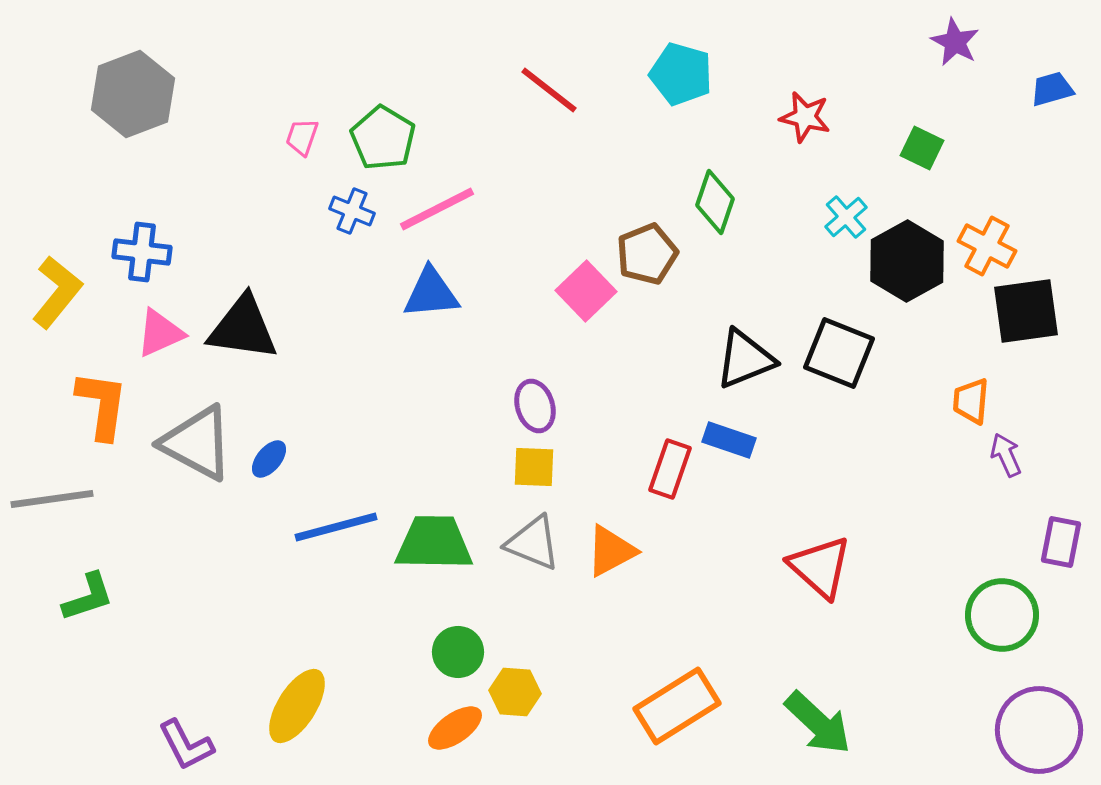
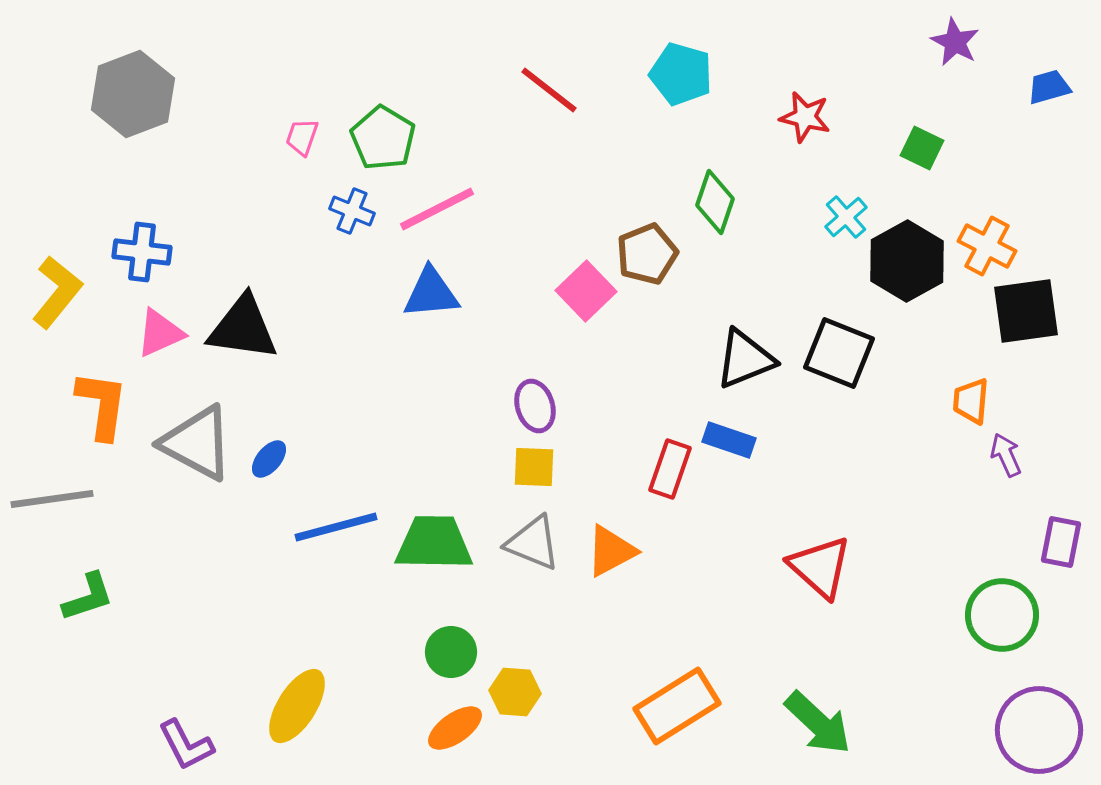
blue trapezoid at (1052, 89): moved 3 px left, 2 px up
green circle at (458, 652): moved 7 px left
